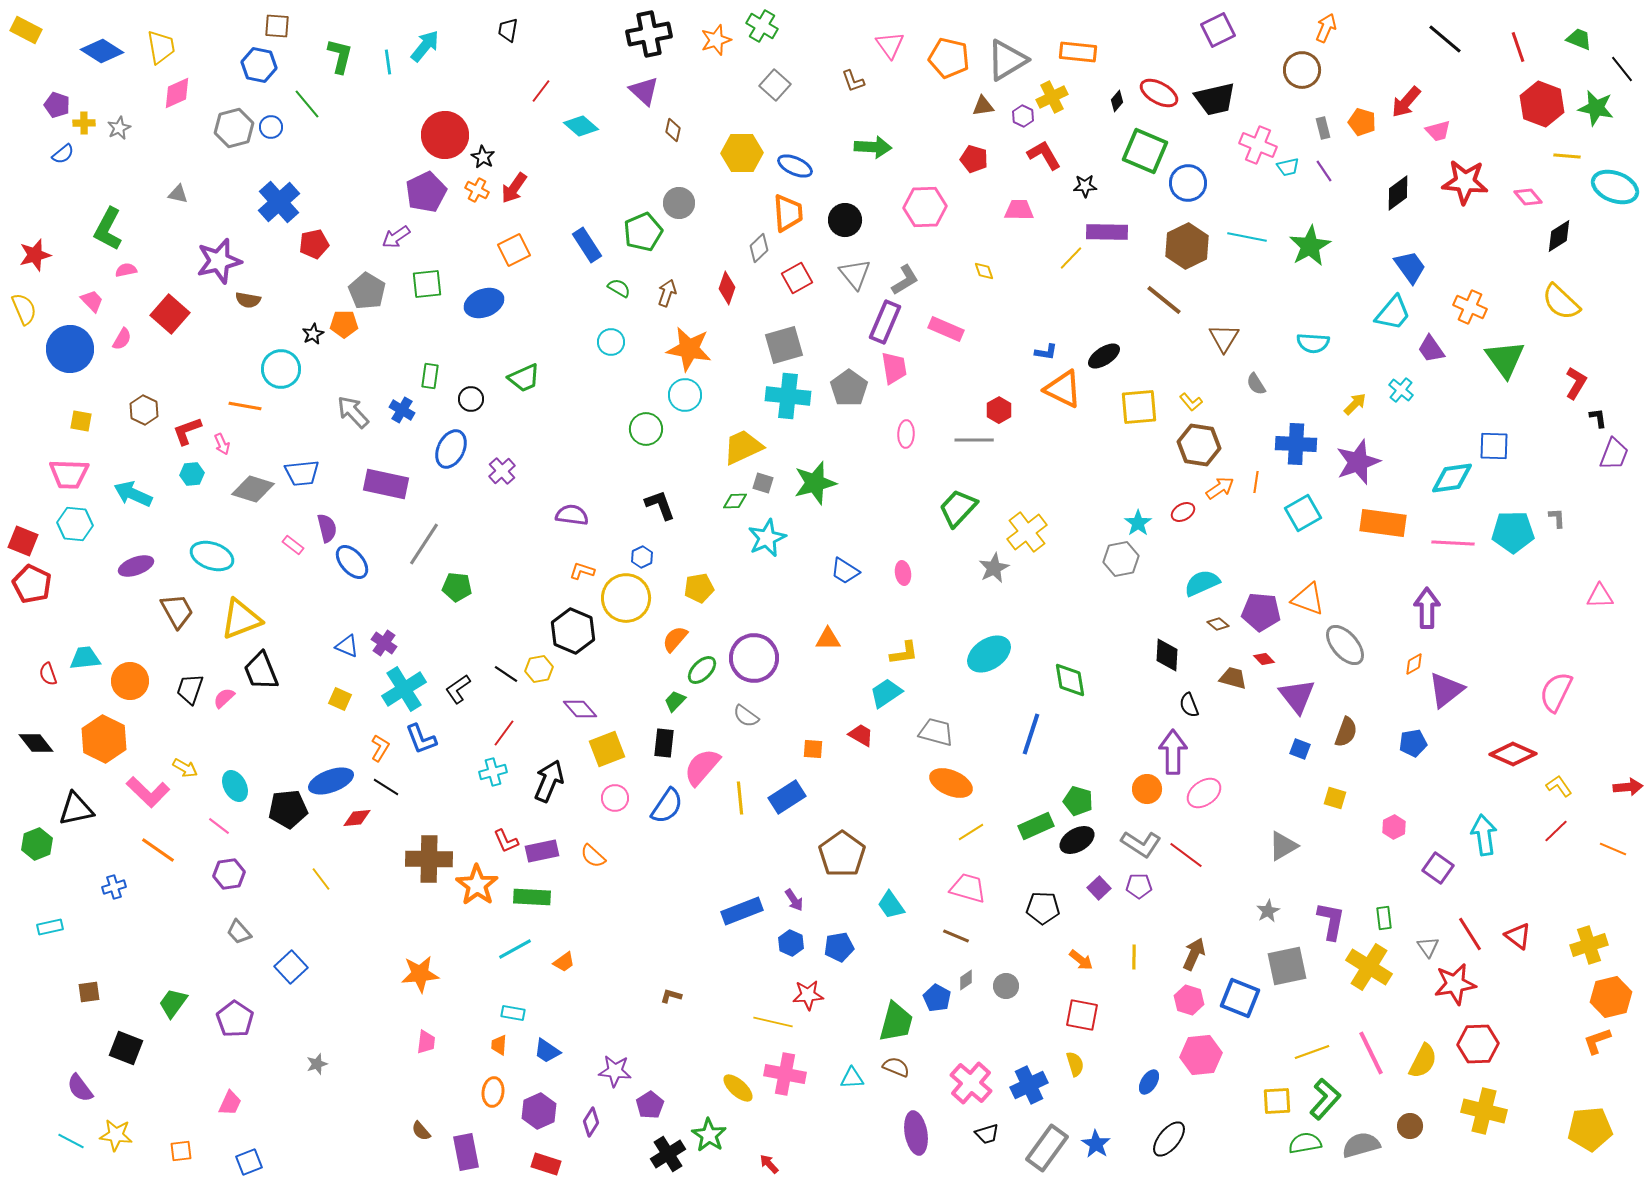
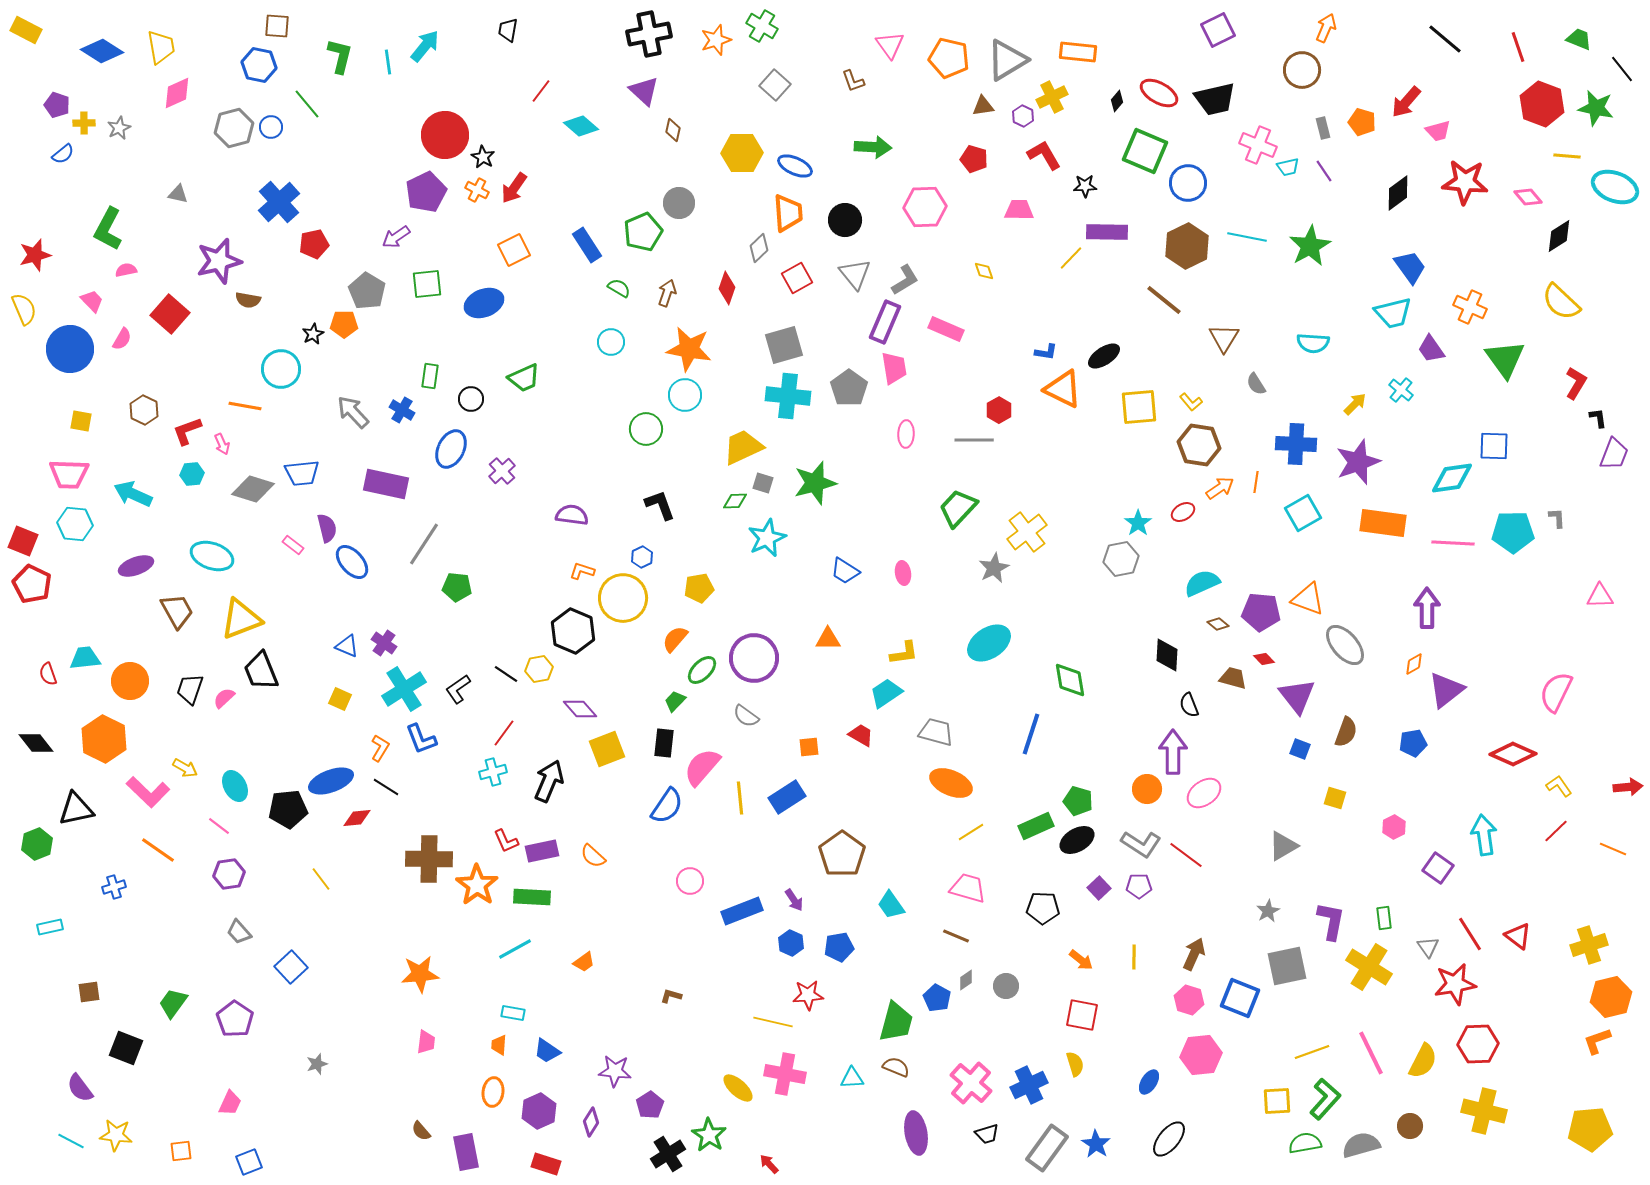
cyan trapezoid at (1393, 313): rotated 36 degrees clockwise
yellow circle at (626, 598): moved 3 px left
cyan ellipse at (989, 654): moved 11 px up
orange square at (813, 749): moved 4 px left, 2 px up; rotated 10 degrees counterclockwise
pink circle at (615, 798): moved 75 px right, 83 px down
orange trapezoid at (564, 962): moved 20 px right
